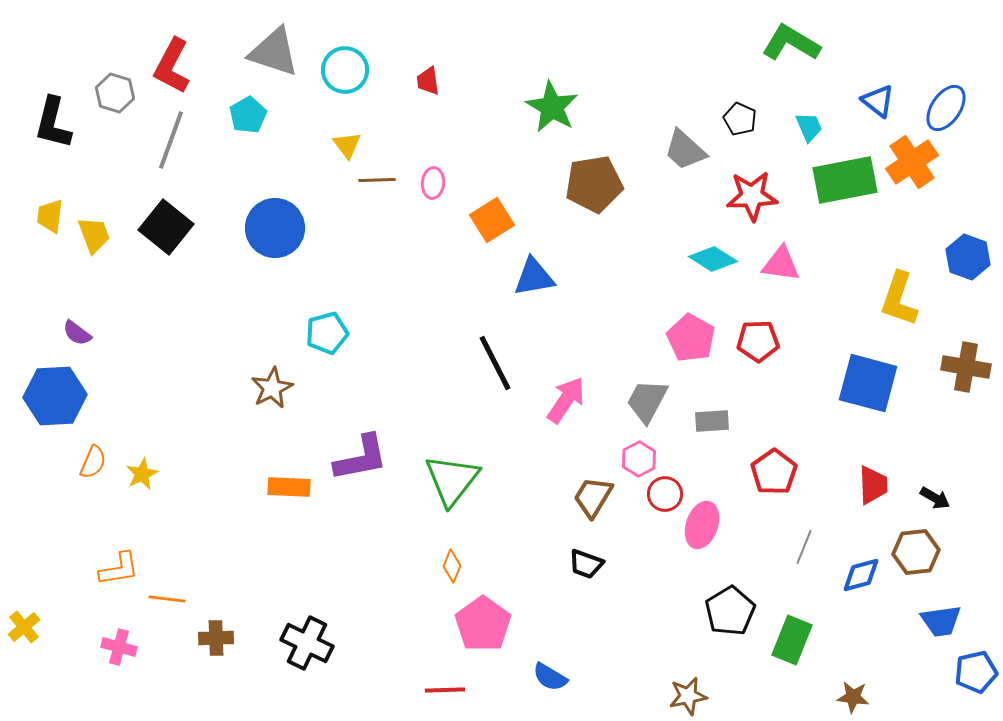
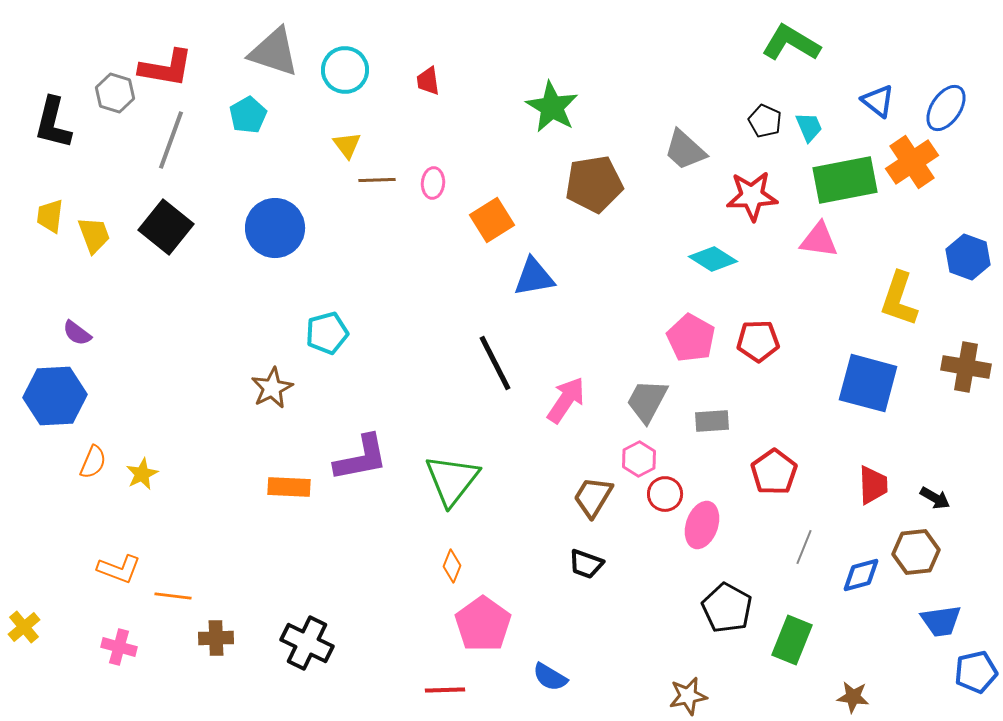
red L-shape at (172, 66): moved 6 px left, 2 px down; rotated 108 degrees counterclockwise
black pentagon at (740, 119): moved 25 px right, 2 px down
pink triangle at (781, 264): moved 38 px right, 24 px up
orange L-shape at (119, 569): rotated 30 degrees clockwise
orange line at (167, 599): moved 6 px right, 3 px up
black pentagon at (730, 611): moved 3 px left, 3 px up; rotated 12 degrees counterclockwise
